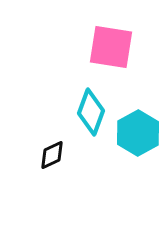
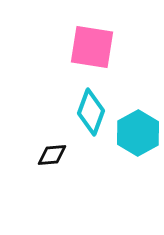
pink square: moved 19 px left
black diamond: rotated 20 degrees clockwise
